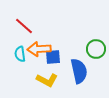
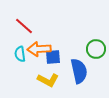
yellow L-shape: moved 1 px right
